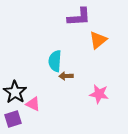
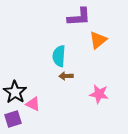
cyan semicircle: moved 4 px right, 5 px up
